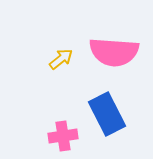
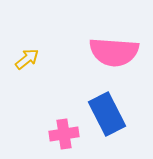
yellow arrow: moved 34 px left
pink cross: moved 1 px right, 2 px up
